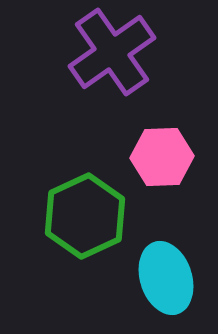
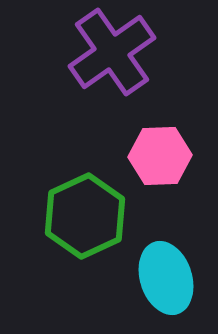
pink hexagon: moved 2 px left, 1 px up
